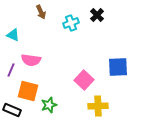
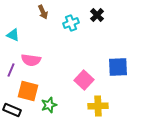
brown arrow: moved 2 px right
